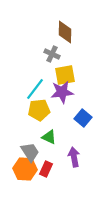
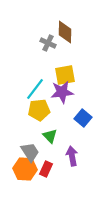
gray cross: moved 4 px left, 11 px up
green triangle: moved 1 px right, 1 px up; rotated 21 degrees clockwise
purple arrow: moved 2 px left, 1 px up
